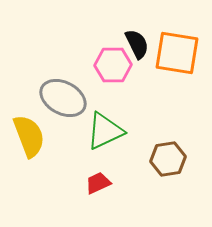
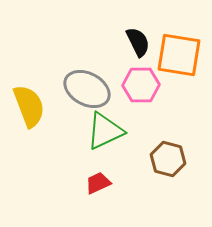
black semicircle: moved 1 px right, 2 px up
orange square: moved 2 px right, 2 px down
pink hexagon: moved 28 px right, 20 px down
gray ellipse: moved 24 px right, 9 px up
yellow semicircle: moved 30 px up
brown hexagon: rotated 24 degrees clockwise
